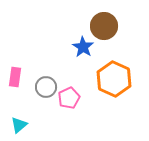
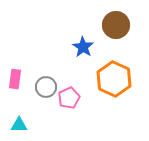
brown circle: moved 12 px right, 1 px up
pink rectangle: moved 2 px down
cyan triangle: rotated 42 degrees clockwise
